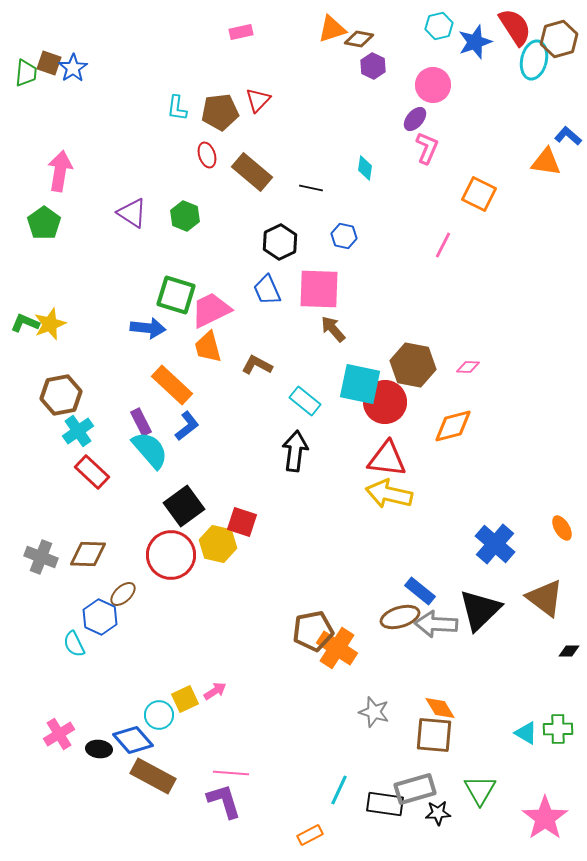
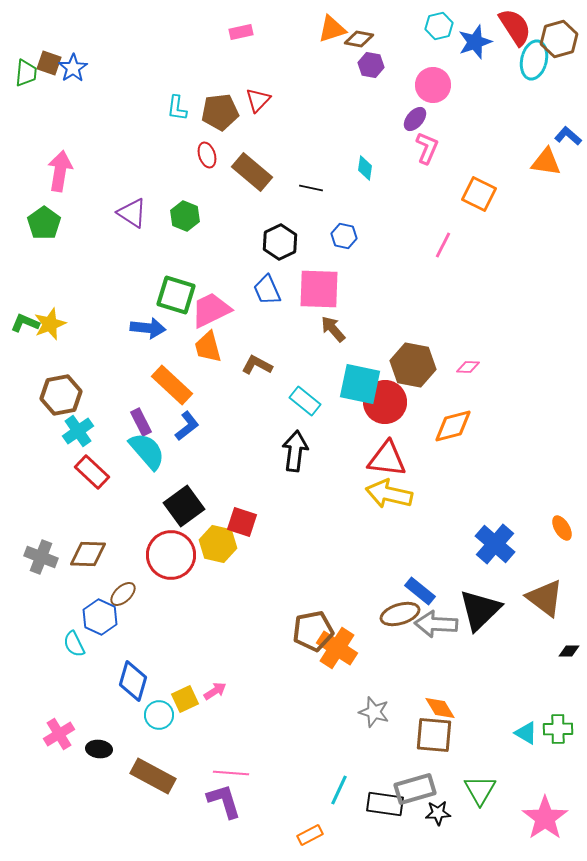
purple hexagon at (373, 66): moved 2 px left, 1 px up; rotated 15 degrees counterclockwise
cyan semicircle at (150, 450): moved 3 px left, 1 px down
brown ellipse at (400, 617): moved 3 px up
blue diamond at (133, 740): moved 59 px up; rotated 57 degrees clockwise
